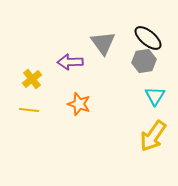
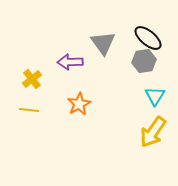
orange star: rotated 25 degrees clockwise
yellow arrow: moved 4 px up
